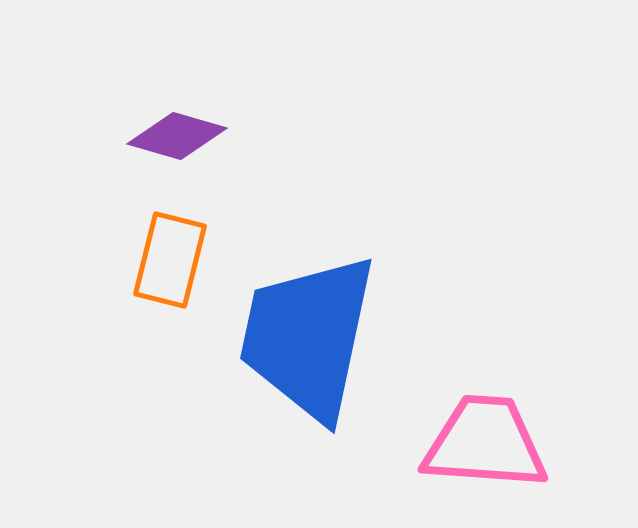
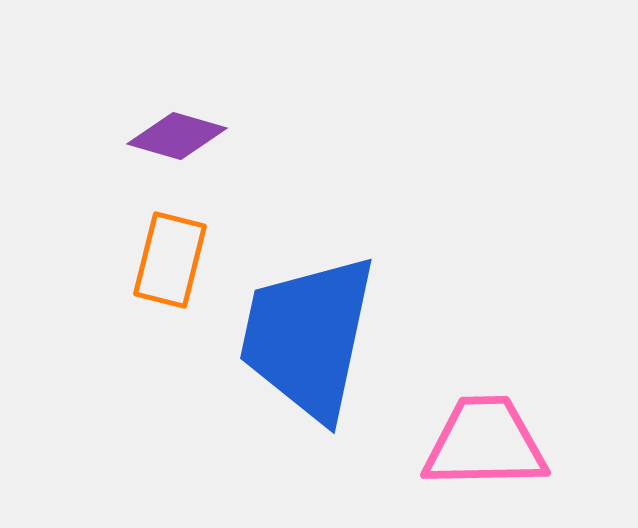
pink trapezoid: rotated 5 degrees counterclockwise
